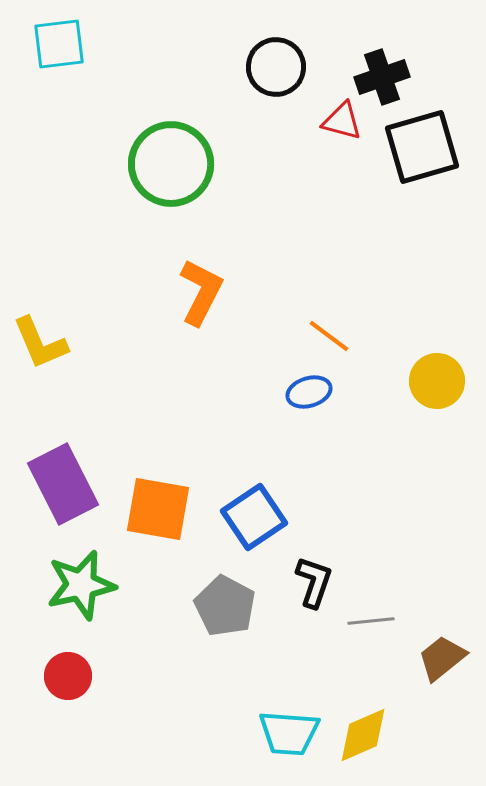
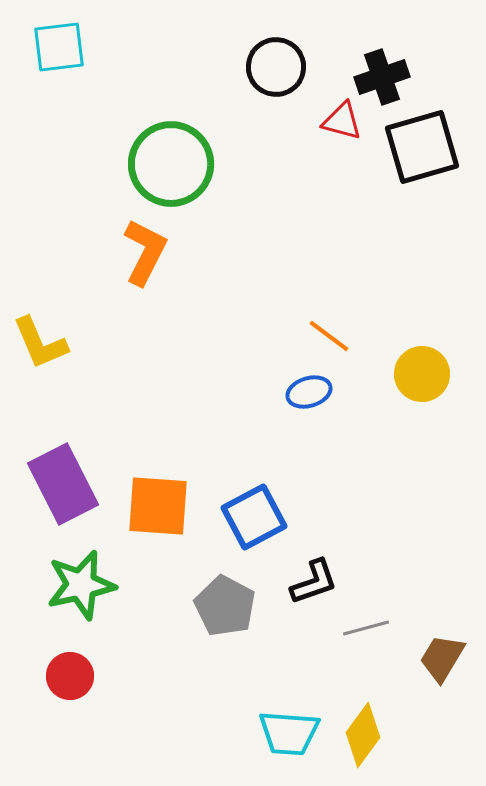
cyan square: moved 3 px down
orange L-shape: moved 56 px left, 40 px up
yellow circle: moved 15 px left, 7 px up
orange square: moved 3 px up; rotated 6 degrees counterclockwise
blue square: rotated 6 degrees clockwise
black L-shape: rotated 52 degrees clockwise
gray line: moved 5 px left, 7 px down; rotated 9 degrees counterclockwise
brown trapezoid: rotated 20 degrees counterclockwise
red circle: moved 2 px right
yellow diamond: rotated 30 degrees counterclockwise
